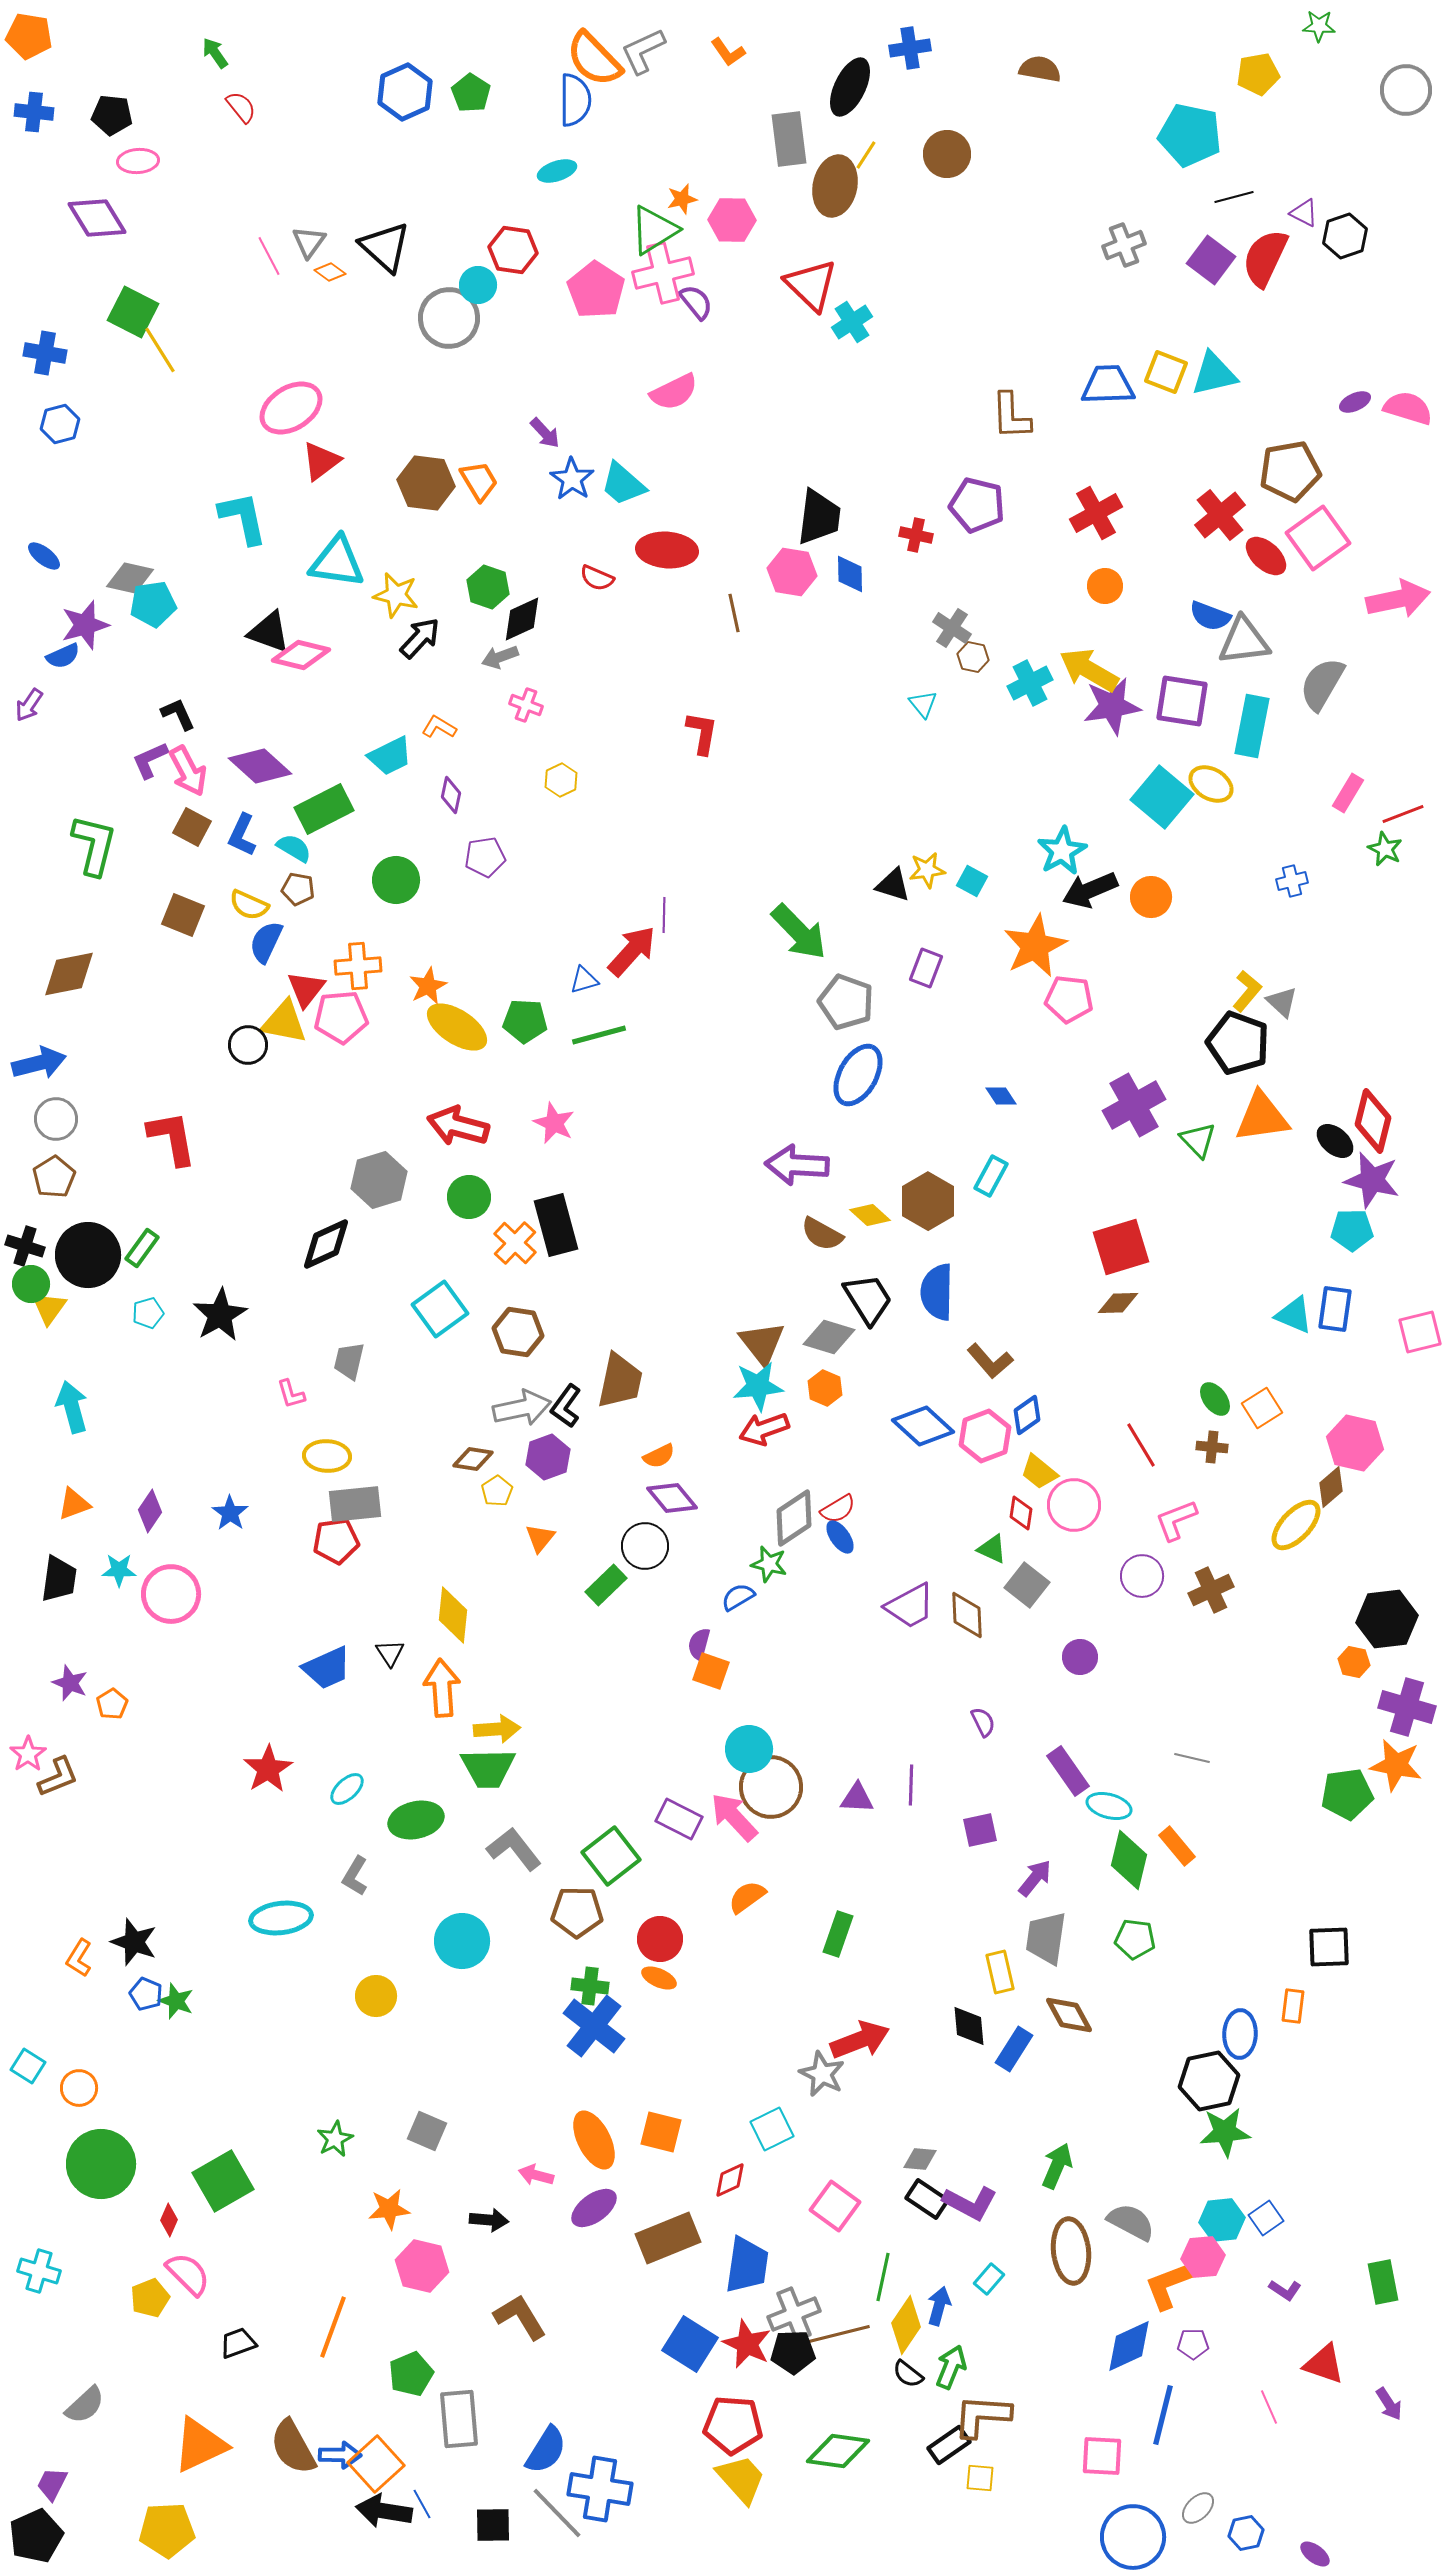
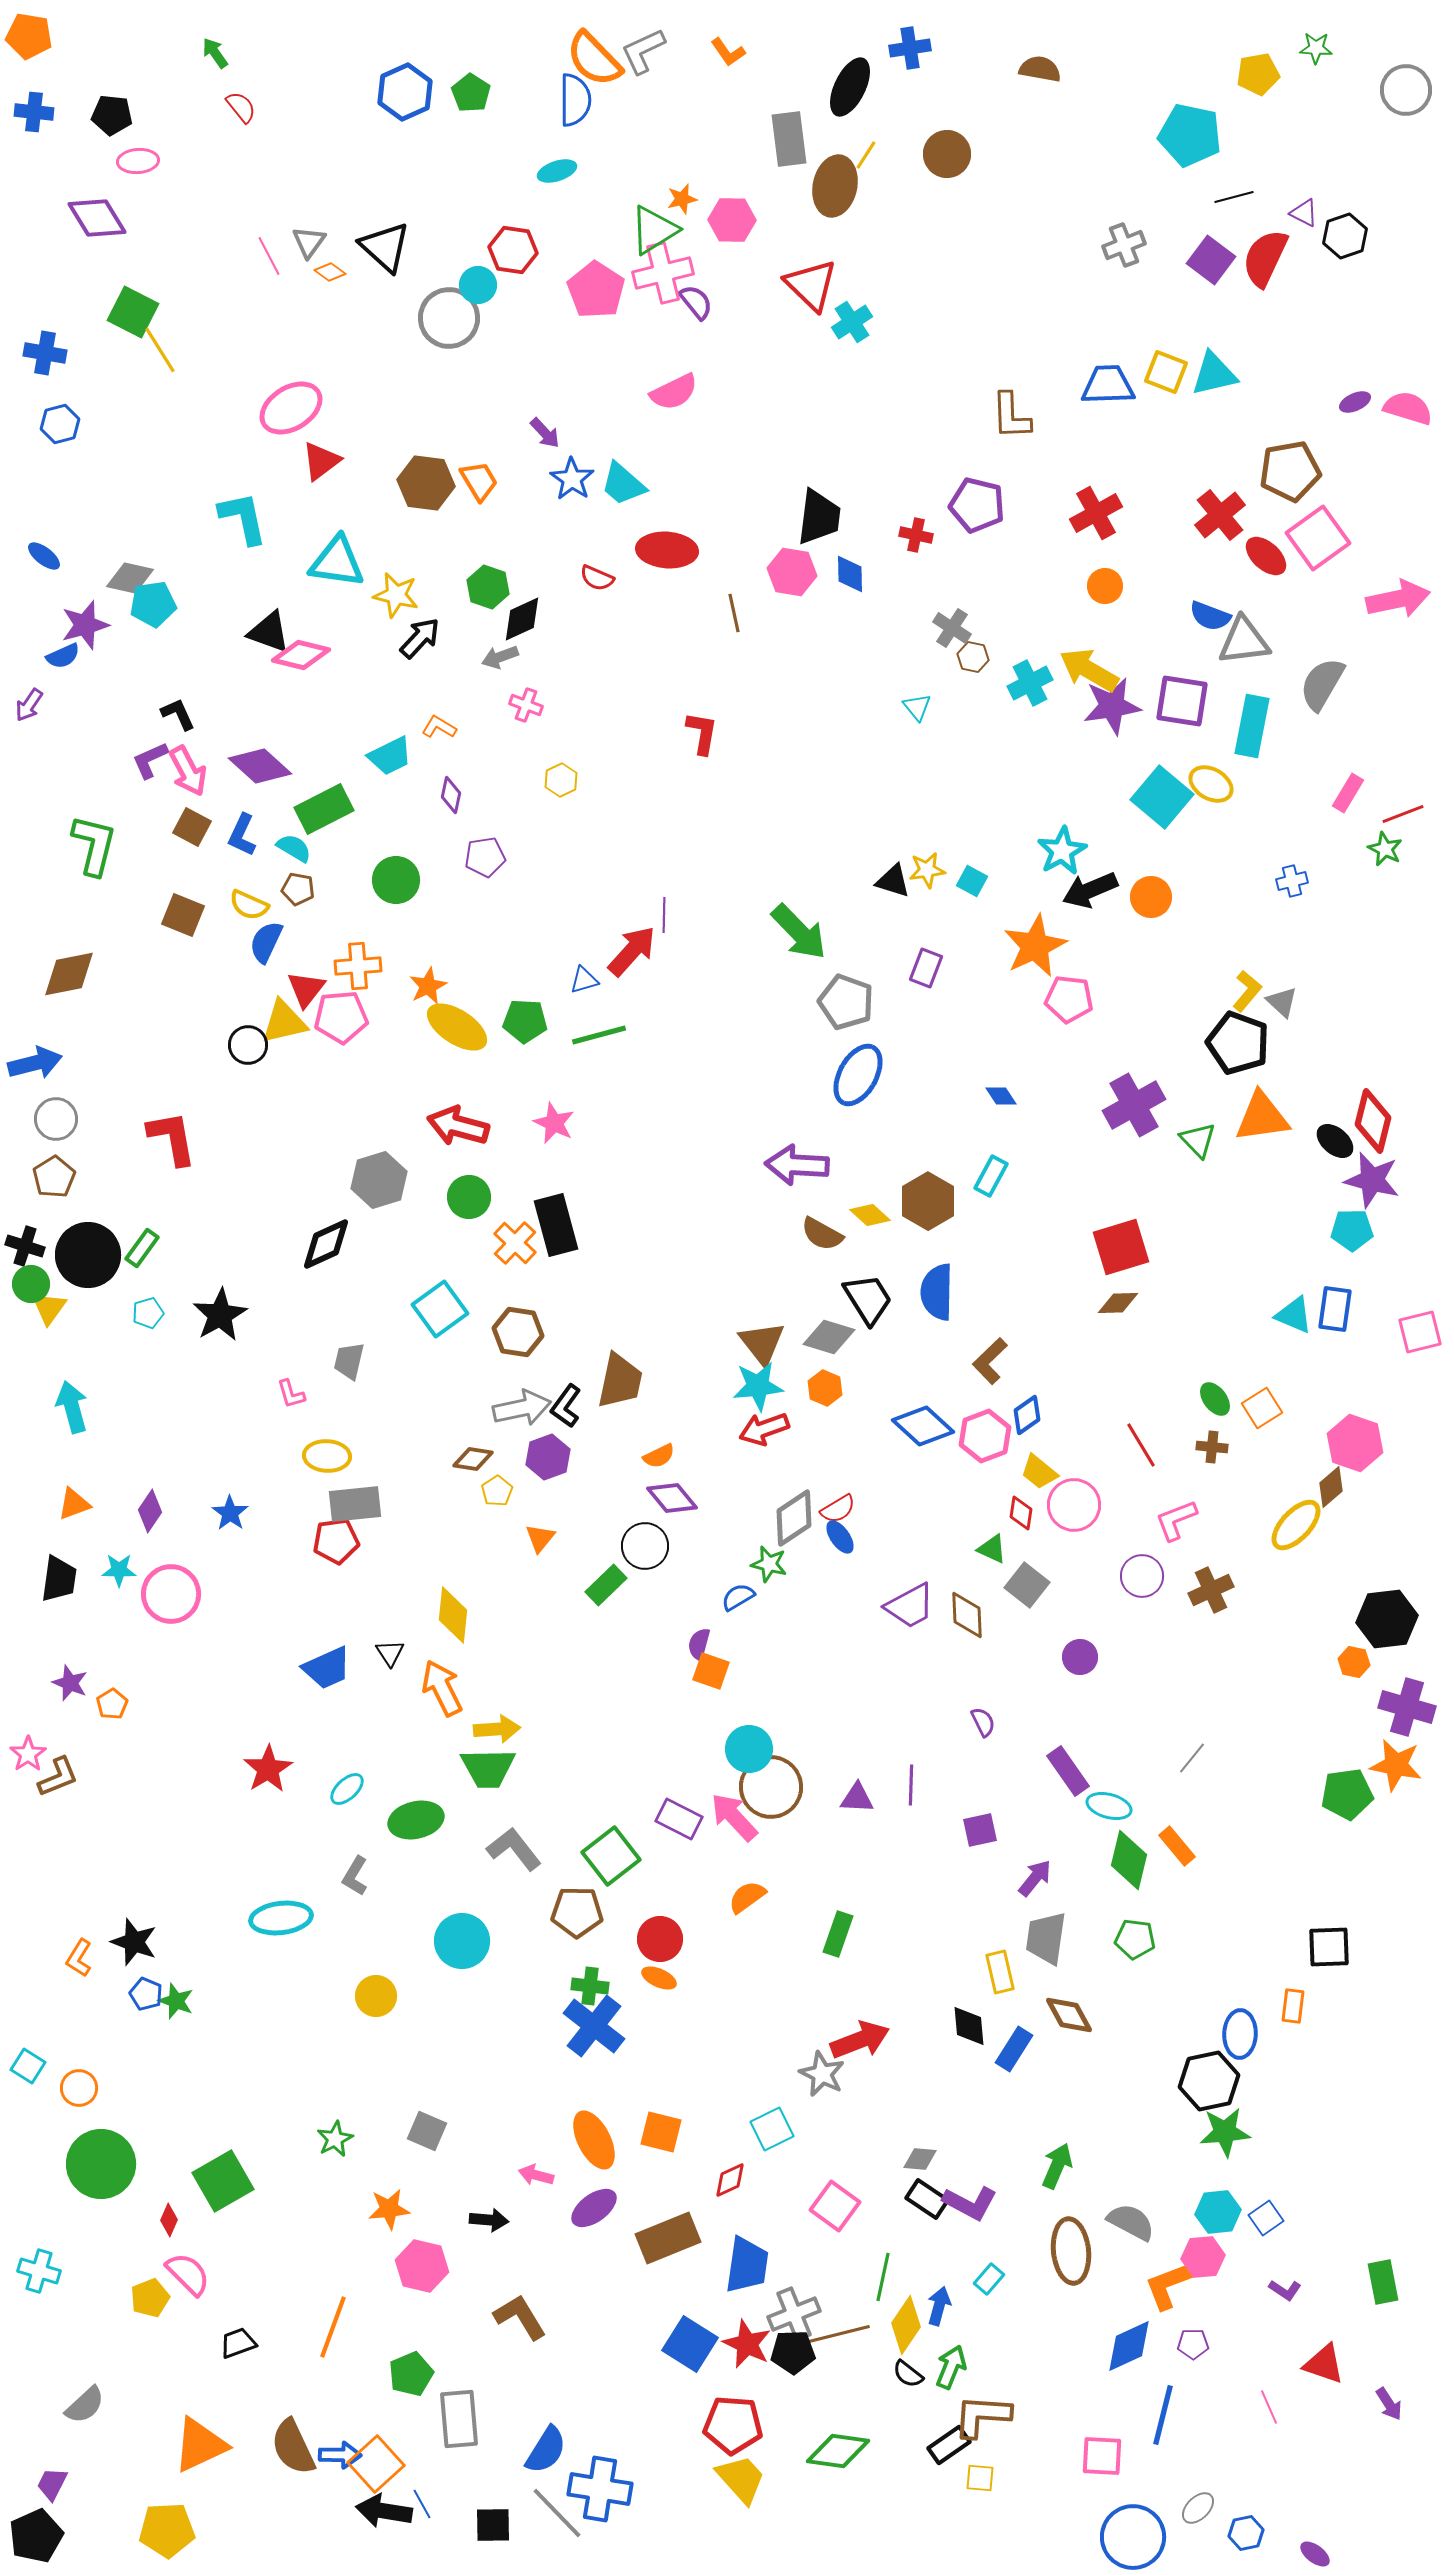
green star at (1319, 26): moved 3 px left, 22 px down
cyan triangle at (923, 704): moved 6 px left, 3 px down
black triangle at (893, 885): moved 4 px up
yellow triangle at (284, 1022): rotated 24 degrees counterclockwise
blue arrow at (39, 1063): moved 4 px left
brown L-shape at (990, 1361): rotated 87 degrees clockwise
pink hexagon at (1355, 1443): rotated 6 degrees clockwise
orange arrow at (442, 1688): rotated 22 degrees counterclockwise
gray line at (1192, 1758): rotated 64 degrees counterclockwise
cyan hexagon at (1222, 2220): moved 4 px left, 8 px up
brown semicircle at (293, 2447): rotated 4 degrees clockwise
